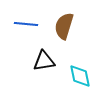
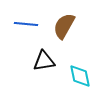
brown semicircle: rotated 12 degrees clockwise
